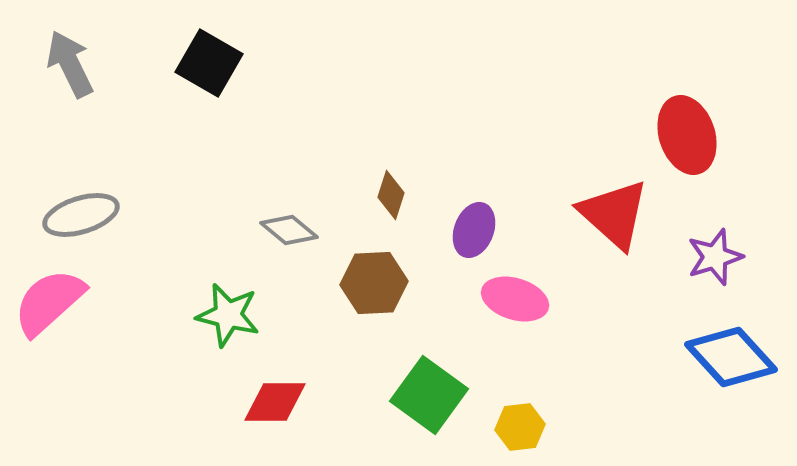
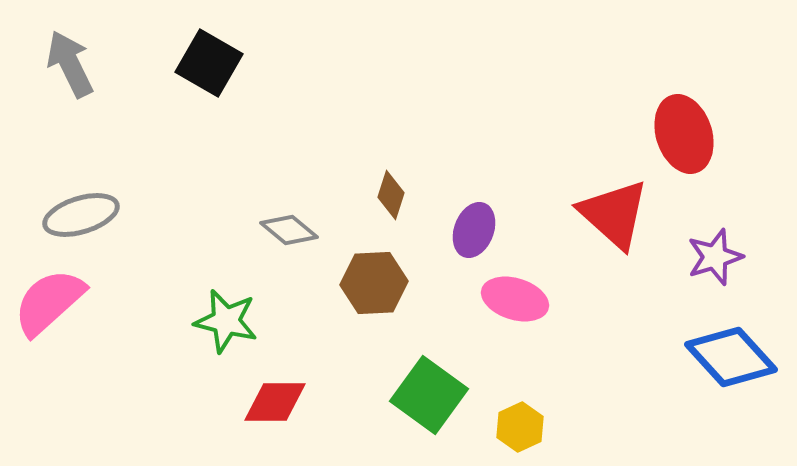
red ellipse: moved 3 px left, 1 px up
green star: moved 2 px left, 6 px down
yellow hexagon: rotated 18 degrees counterclockwise
